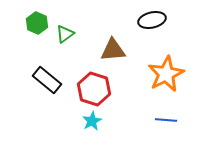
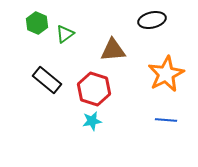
cyan star: rotated 18 degrees clockwise
